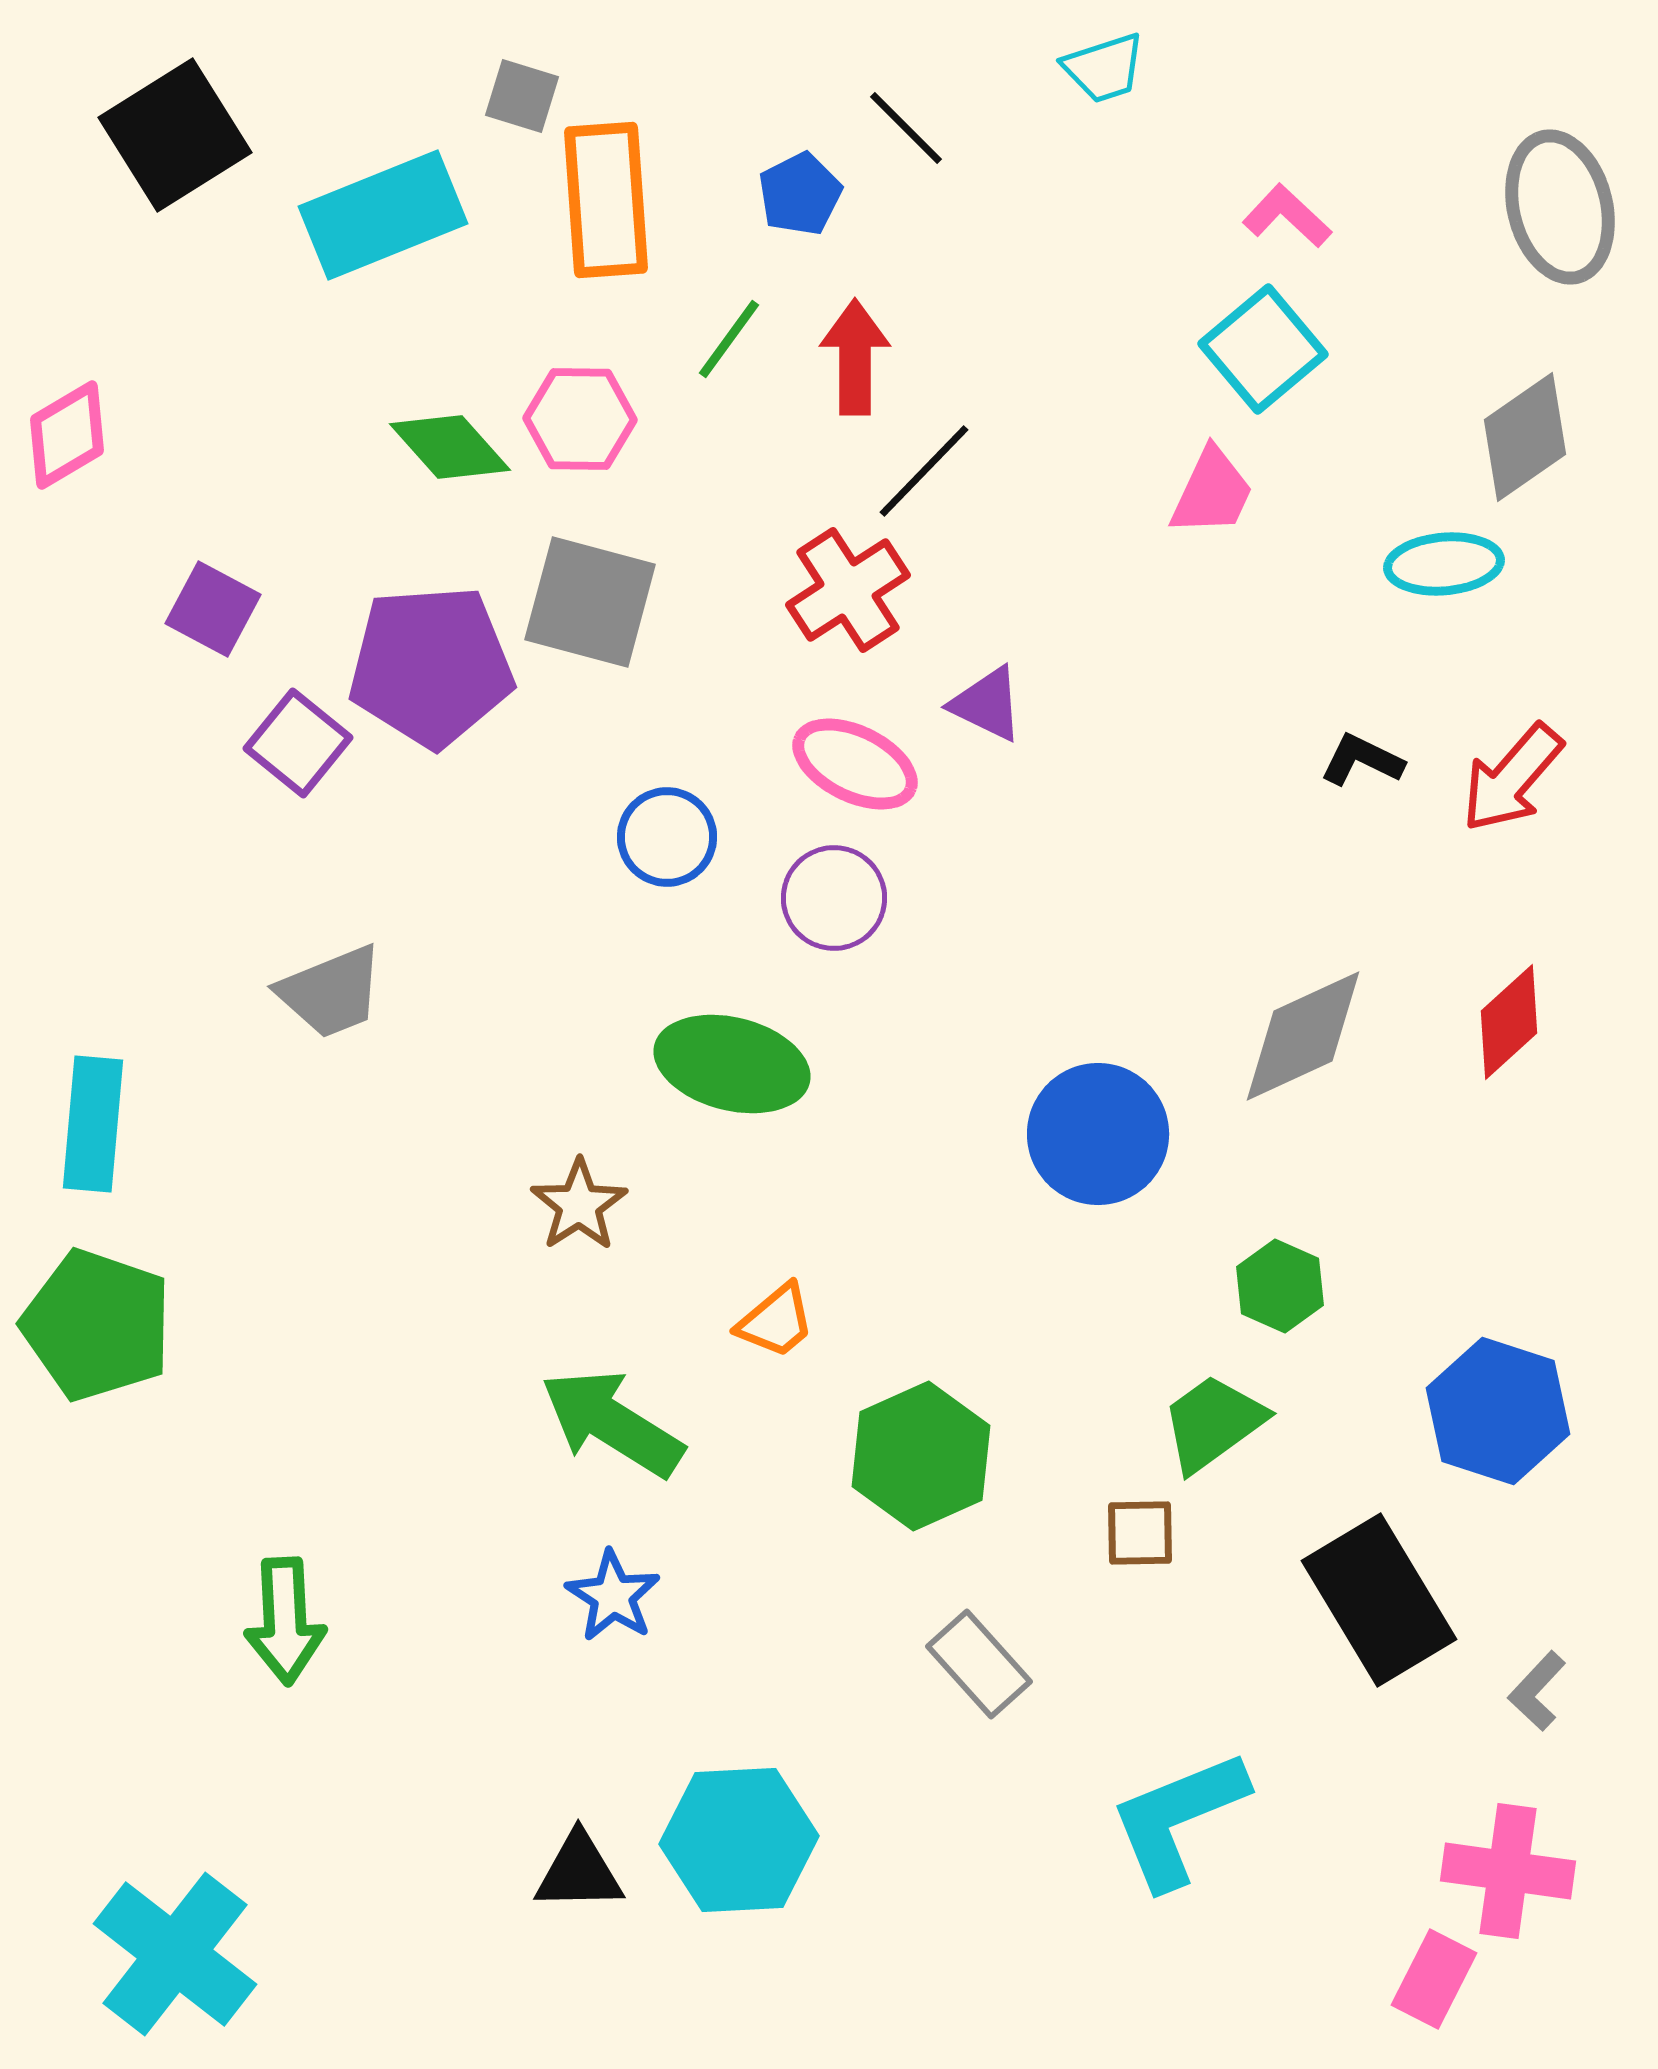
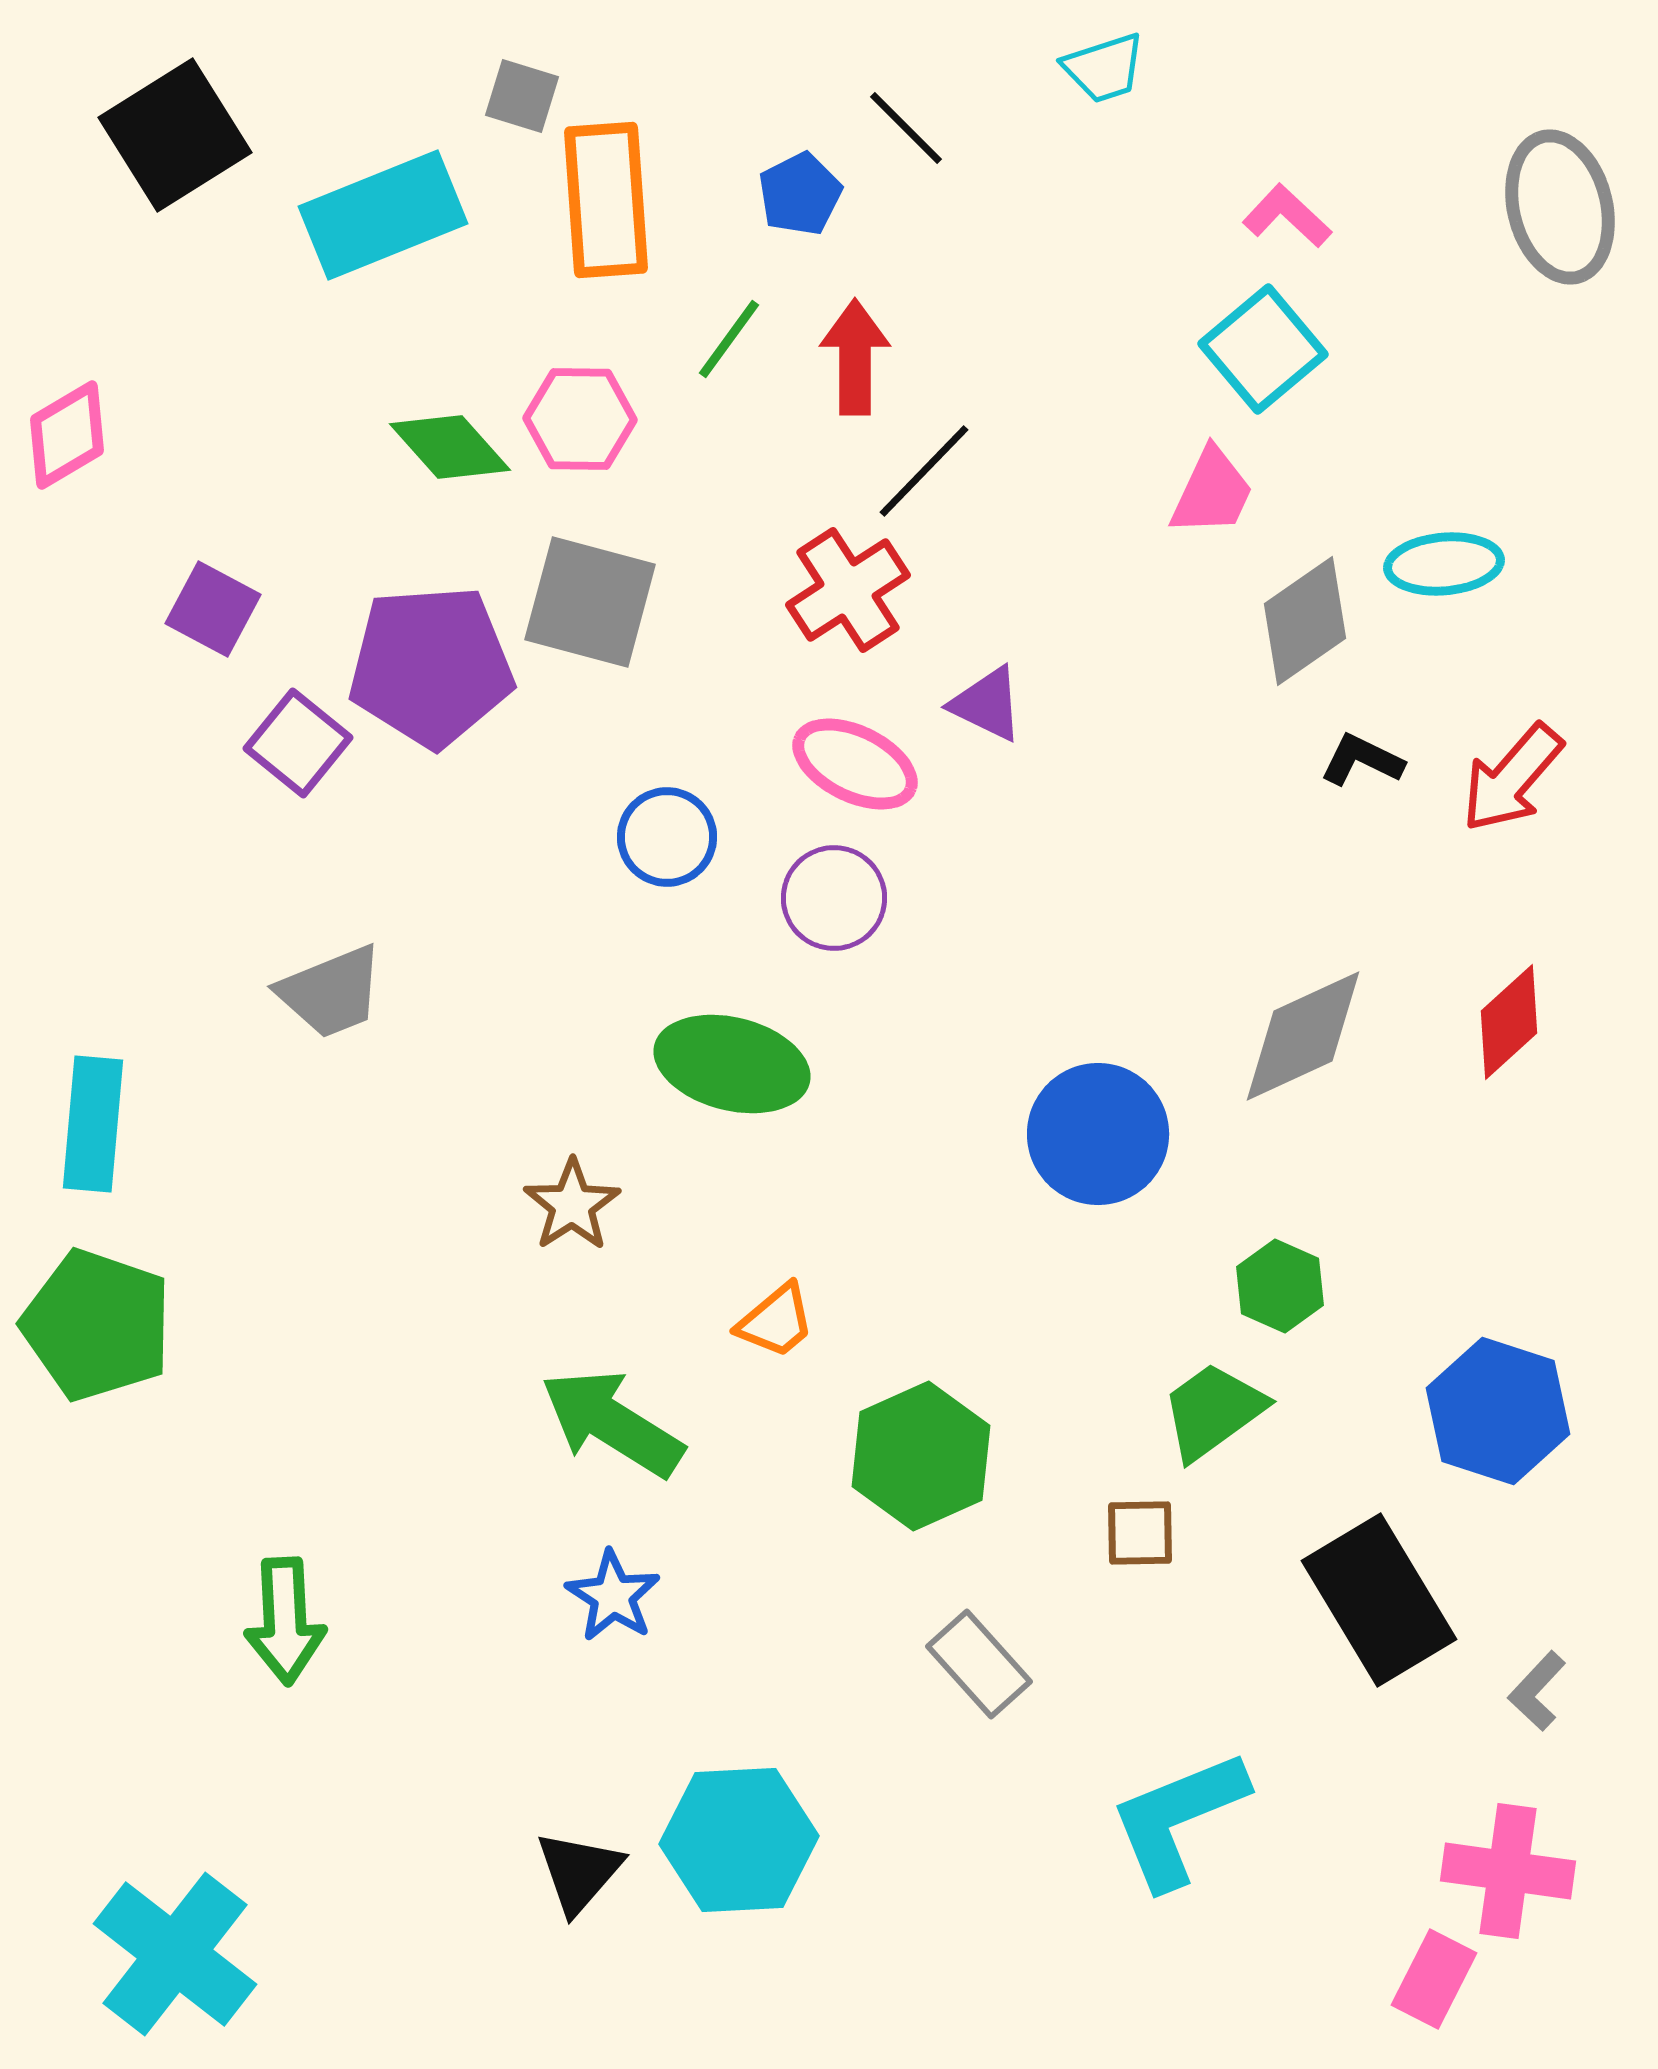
gray diamond at (1525, 437): moved 220 px left, 184 px down
brown star at (579, 1205): moved 7 px left
green trapezoid at (1213, 1423): moved 12 px up
black triangle at (579, 1872): rotated 48 degrees counterclockwise
